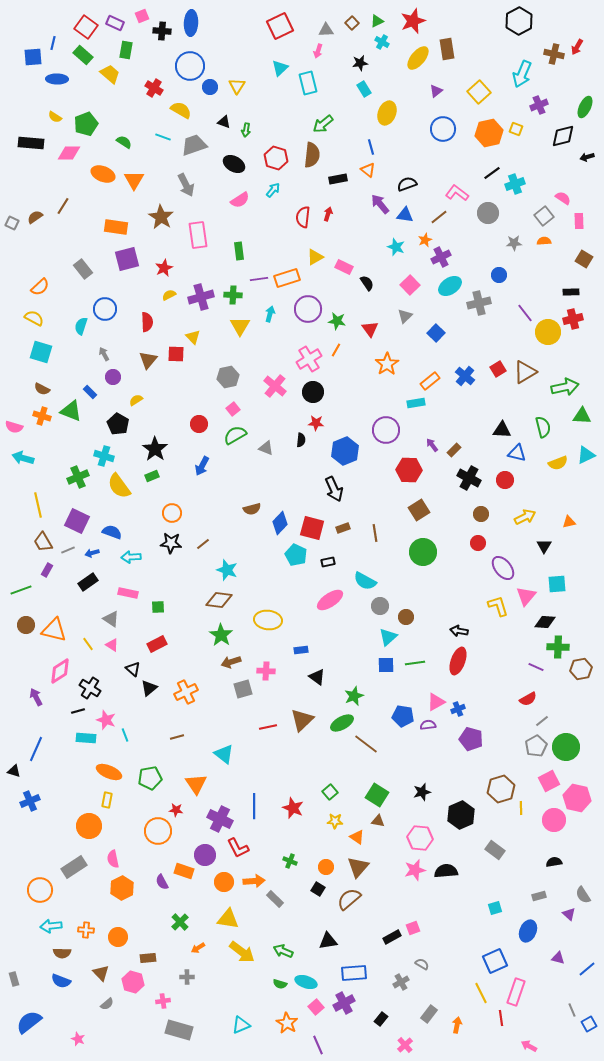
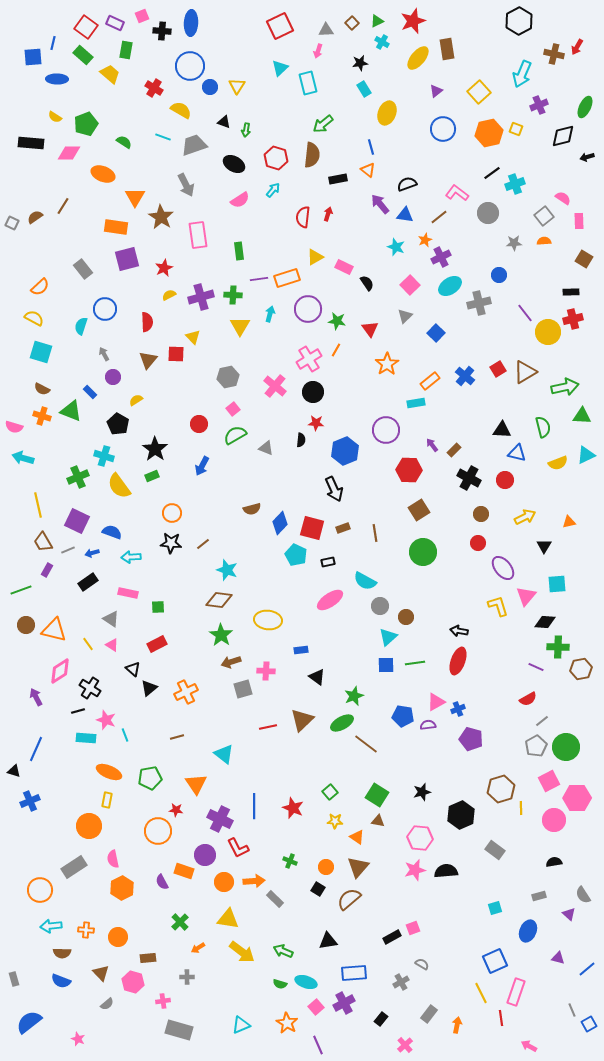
orange triangle at (134, 180): moved 1 px right, 17 px down
pink hexagon at (577, 798): rotated 12 degrees counterclockwise
